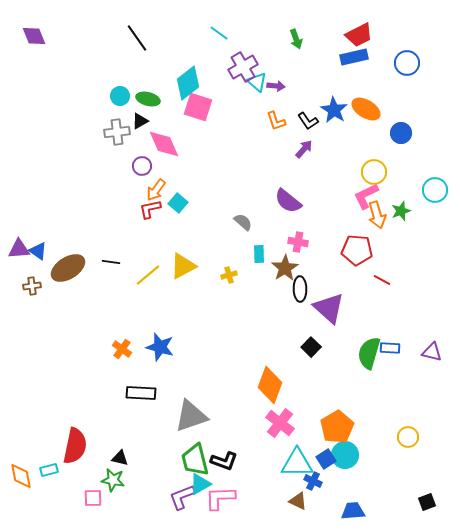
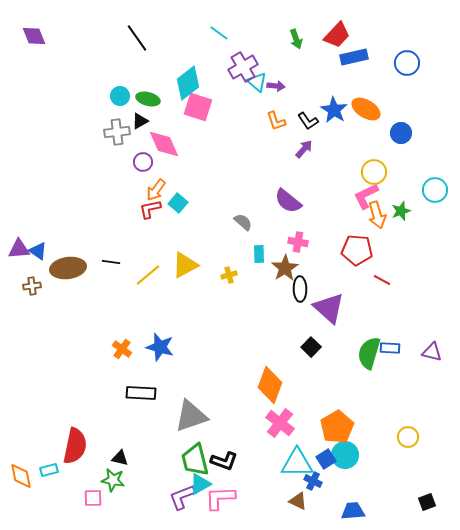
red trapezoid at (359, 35): moved 22 px left; rotated 20 degrees counterclockwise
purple circle at (142, 166): moved 1 px right, 4 px up
yellow triangle at (183, 266): moved 2 px right, 1 px up
brown ellipse at (68, 268): rotated 24 degrees clockwise
